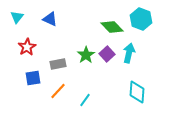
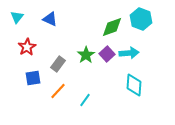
green diamond: rotated 65 degrees counterclockwise
cyan arrow: rotated 72 degrees clockwise
gray rectangle: rotated 42 degrees counterclockwise
cyan diamond: moved 3 px left, 7 px up
